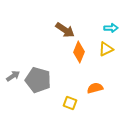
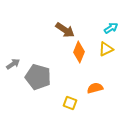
cyan arrow: rotated 32 degrees counterclockwise
gray arrow: moved 12 px up
gray pentagon: moved 3 px up
